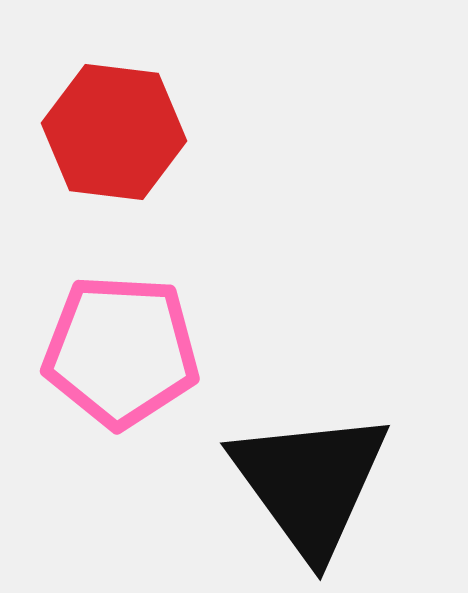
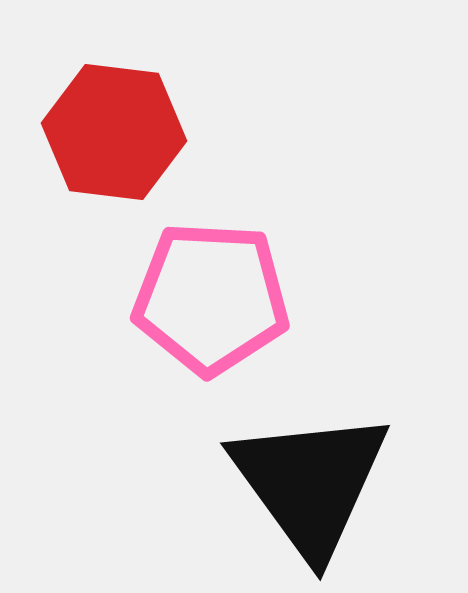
pink pentagon: moved 90 px right, 53 px up
